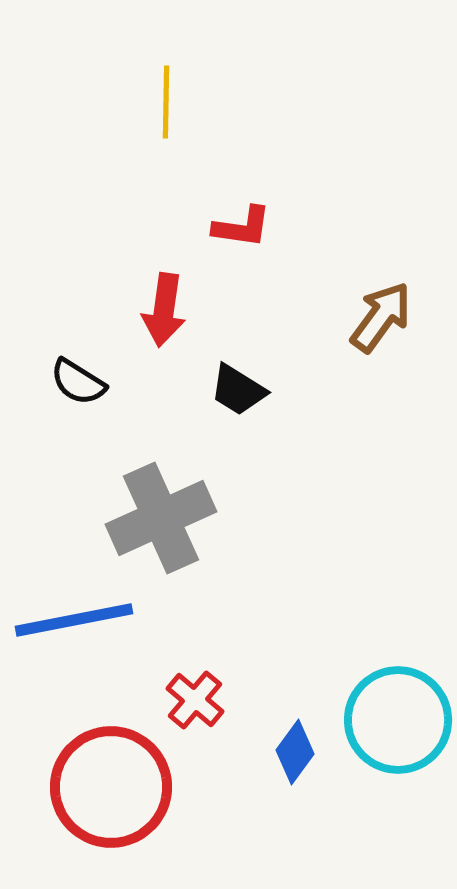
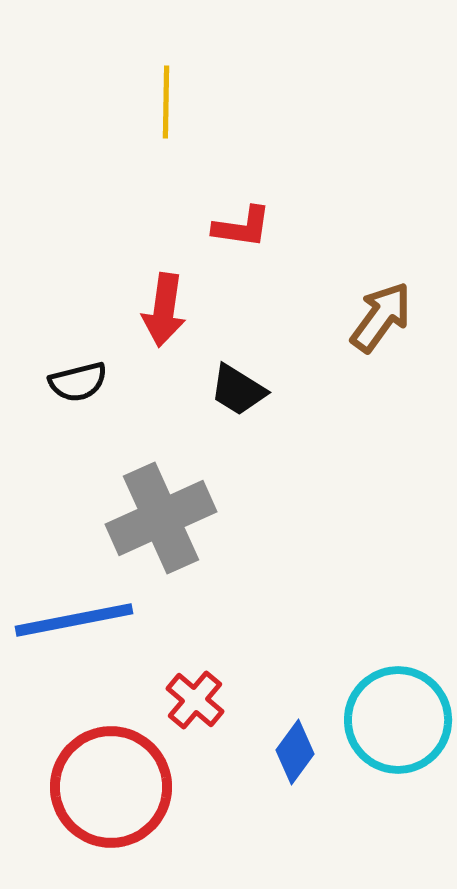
black semicircle: rotated 46 degrees counterclockwise
